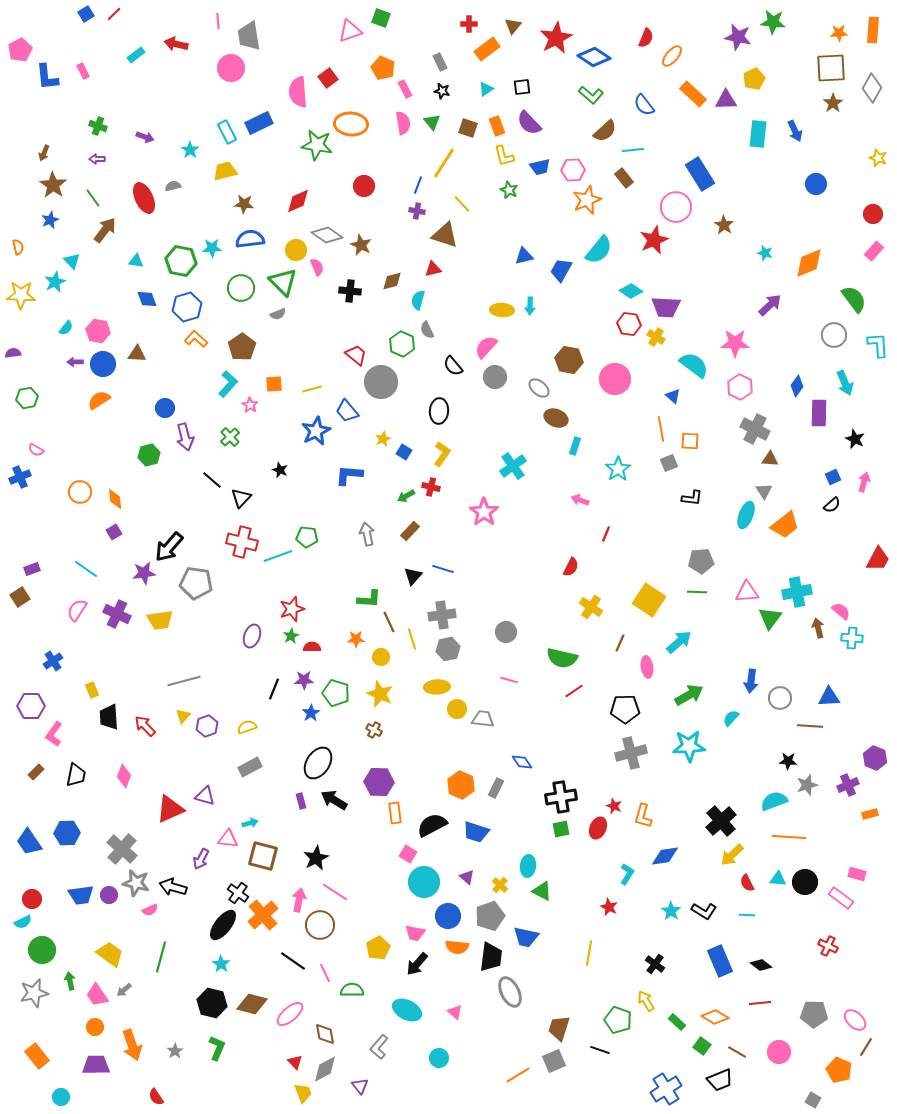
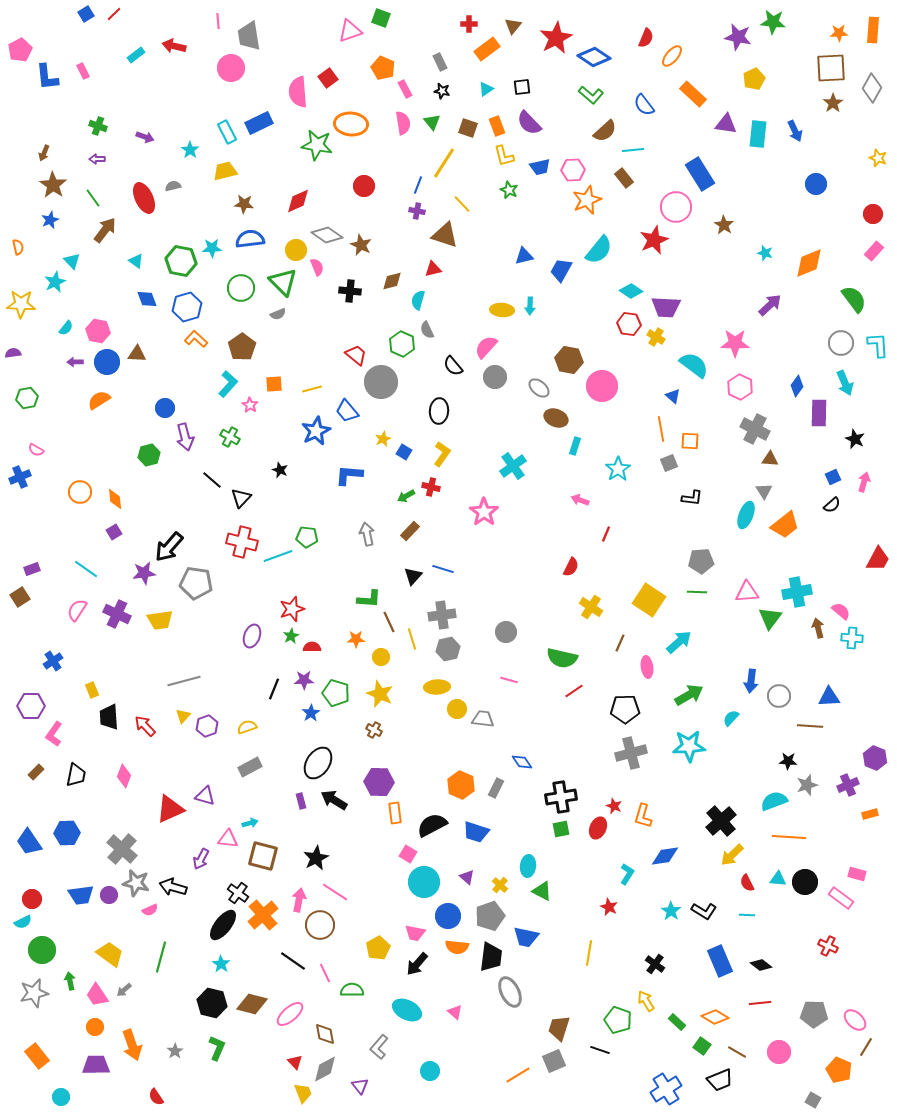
red arrow at (176, 44): moved 2 px left, 2 px down
purple triangle at (726, 100): moved 24 px down; rotated 10 degrees clockwise
cyan triangle at (136, 261): rotated 28 degrees clockwise
yellow star at (21, 295): moved 9 px down
gray circle at (834, 335): moved 7 px right, 8 px down
blue circle at (103, 364): moved 4 px right, 2 px up
pink circle at (615, 379): moved 13 px left, 7 px down
green cross at (230, 437): rotated 18 degrees counterclockwise
gray circle at (780, 698): moved 1 px left, 2 px up
cyan circle at (439, 1058): moved 9 px left, 13 px down
